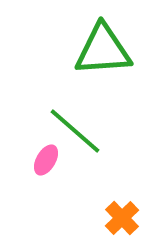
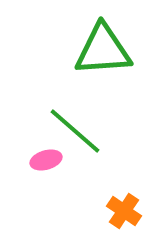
pink ellipse: rotated 44 degrees clockwise
orange cross: moved 2 px right, 7 px up; rotated 12 degrees counterclockwise
